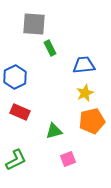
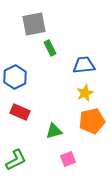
gray square: rotated 15 degrees counterclockwise
